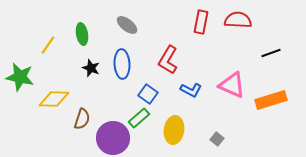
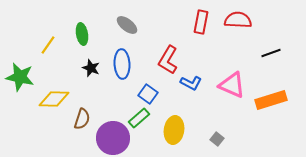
blue L-shape: moved 7 px up
